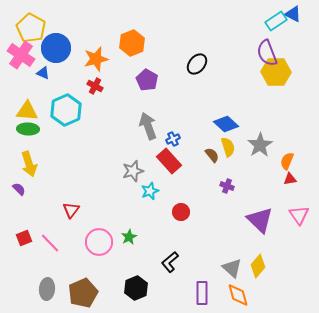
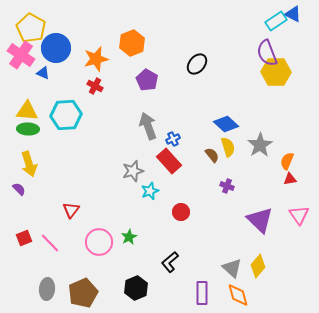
cyan hexagon at (66, 110): moved 5 px down; rotated 20 degrees clockwise
